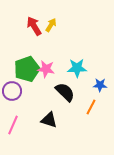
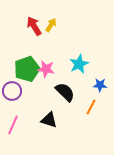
cyan star: moved 2 px right, 4 px up; rotated 24 degrees counterclockwise
